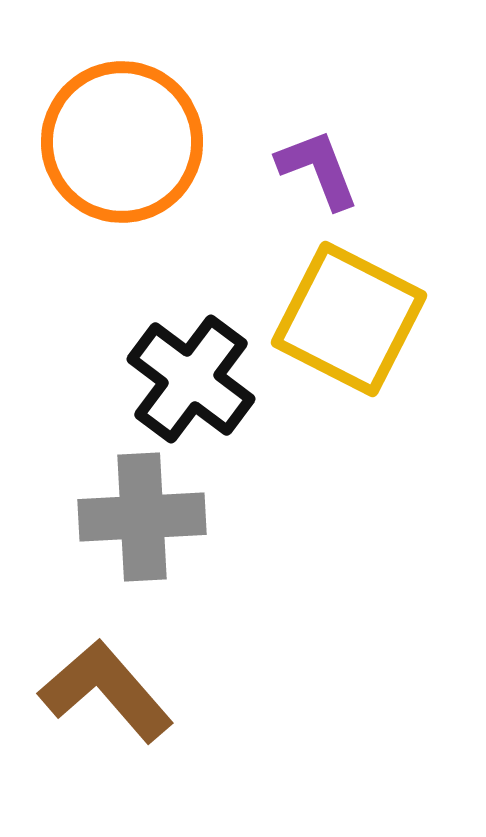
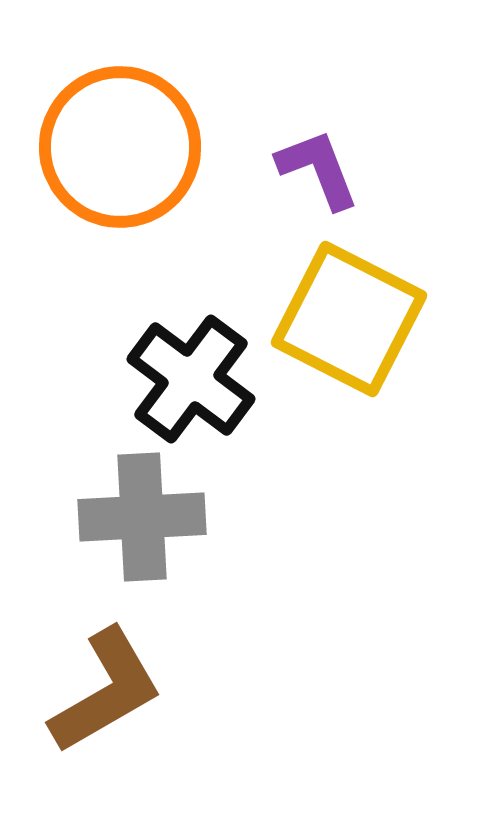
orange circle: moved 2 px left, 5 px down
brown L-shape: rotated 101 degrees clockwise
